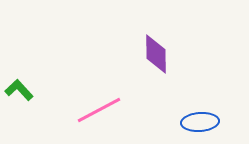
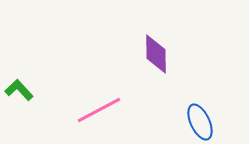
blue ellipse: rotated 69 degrees clockwise
